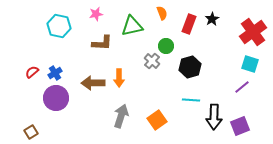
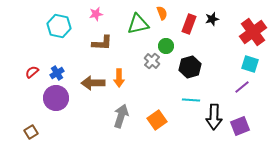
black star: rotated 16 degrees clockwise
green triangle: moved 6 px right, 2 px up
blue cross: moved 2 px right
